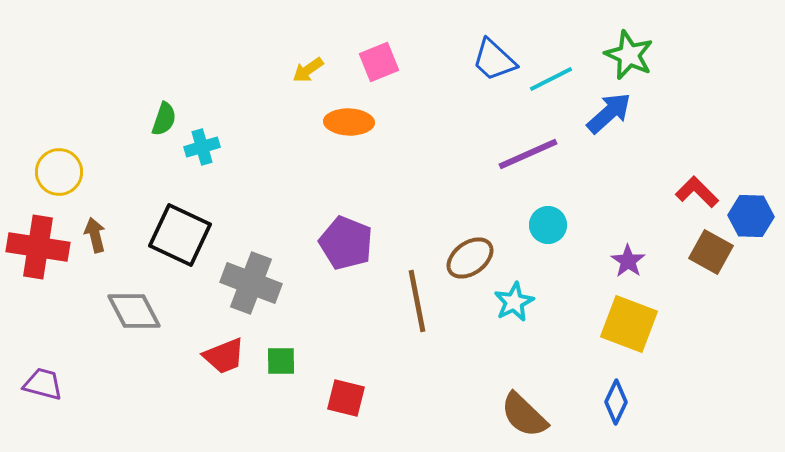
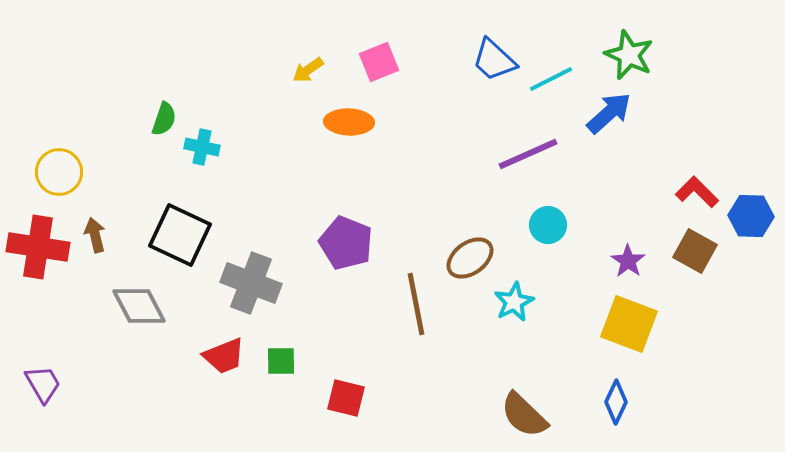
cyan cross: rotated 28 degrees clockwise
brown square: moved 16 px left, 1 px up
brown line: moved 1 px left, 3 px down
gray diamond: moved 5 px right, 5 px up
purple trapezoid: rotated 45 degrees clockwise
